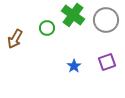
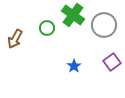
gray circle: moved 2 px left, 5 px down
purple square: moved 5 px right; rotated 18 degrees counterclockwise
